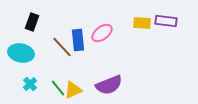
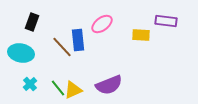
yellow rectangle: moved 1 px left, 12 px down
pink ellipse: moved 9 px up
